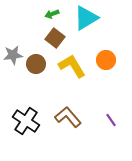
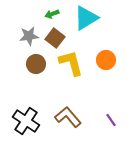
gray star: moved 16 px right, 19 px up
yellow L-shape: moved 1 px left, 3 px up; rotated 16 degrees clockwise
